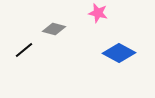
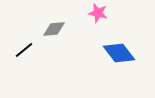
gray diamond: rotated 20 degrees counterclockwise
blue diamond: rotated 24 degrees clockwise
